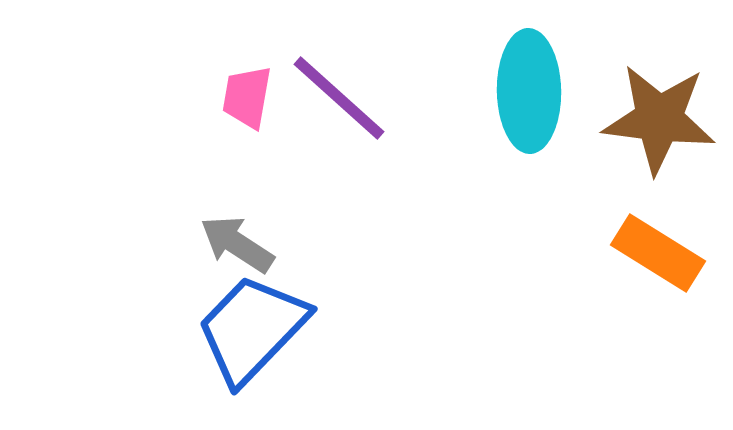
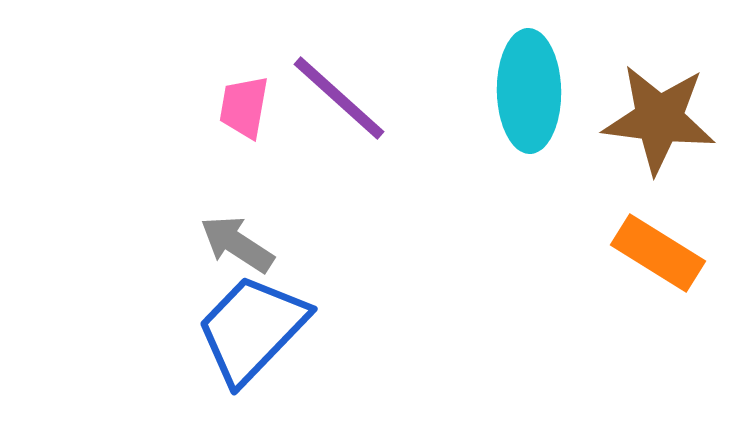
pink trapezoid: moved 3 px left, 10 px down
